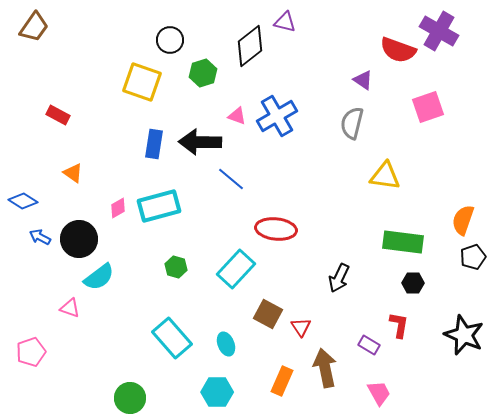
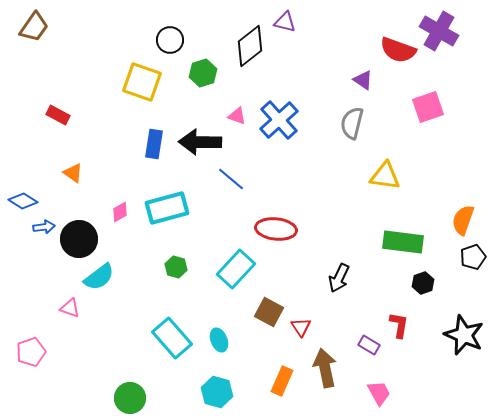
blue cross at (277, 116): moved 2 px right, 4 px down; rotated 12 degrees counterclockwise
cyan rectangle at (159, 206): moved 8 px right, 2 px down
pink diamond at (118, 208): moved 2 px right, 4 px down
blue arrow at (40, 237): moved 4 px right, 10 px up; rotated 145 degrees clockwise
black hexagon at (413, 283): moved 10 px right; rotated 20 degrees counterclockwise
brown square at (268, 314): moved 1 px right, 2 px up
cyan ellipse at (226, 344): moved 7 px left, 4 px up
cyan hexagon at (217, 392): rotated 16 degrees clockwise
